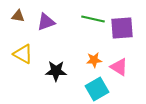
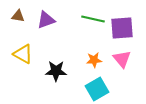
purple triangle: moved 2 px up
pink triangle: moved 3 px right, 8 px up; rotated 18 degrees clockwise
